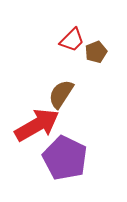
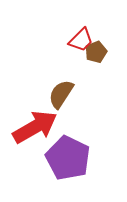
red trapezoid: moved 9 px right
red arrow: moved 2 px left, 2 px down
purple pentagon: moved 3 px right
